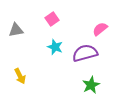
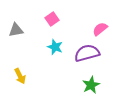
purple semicircle: moved 2 px right
